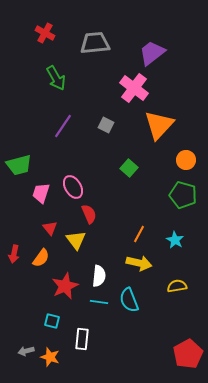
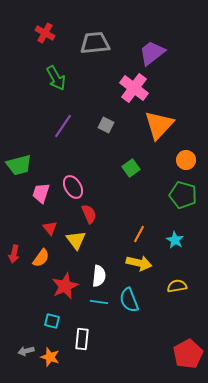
green square: moved 2 px right; rotated 12 degrees clockwise
